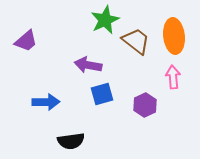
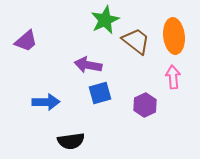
blue square: moved 2 px left, 1 px up
